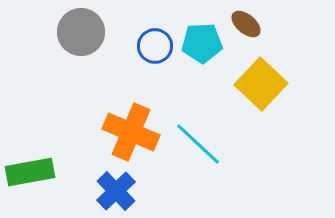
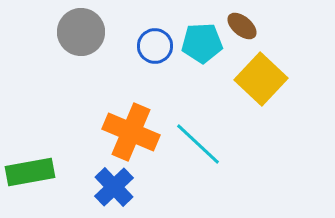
brown ellipse: moved 4 px left, 2 px down
yellow square: moved 5 px up
blue cross: moved 2 px left, 4 px up
